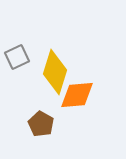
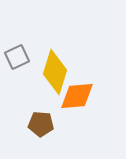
orange diamond: moved 1 px down
brown pentagon: rotated 25 degrees counterclockwise
